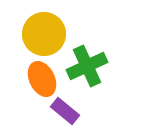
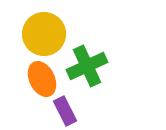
purple rectangle: rotated 24 degrees clockwise
